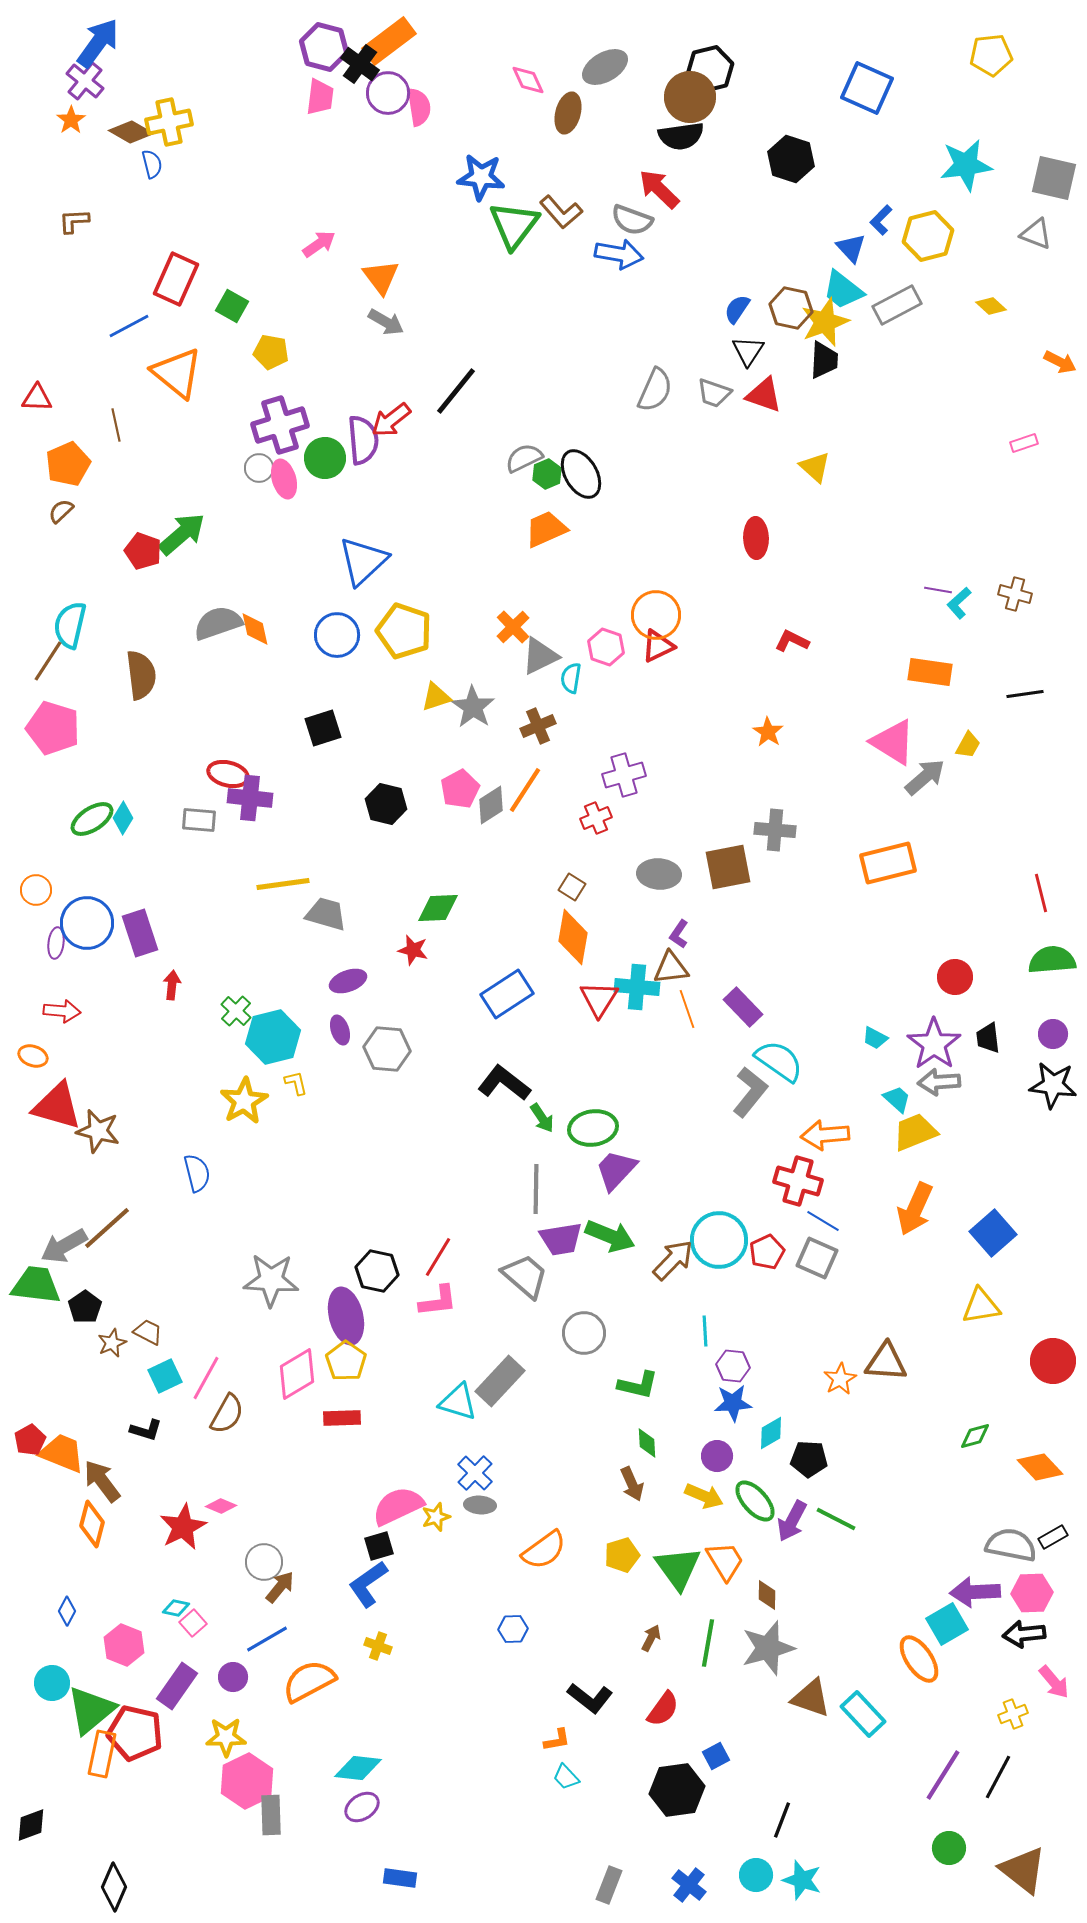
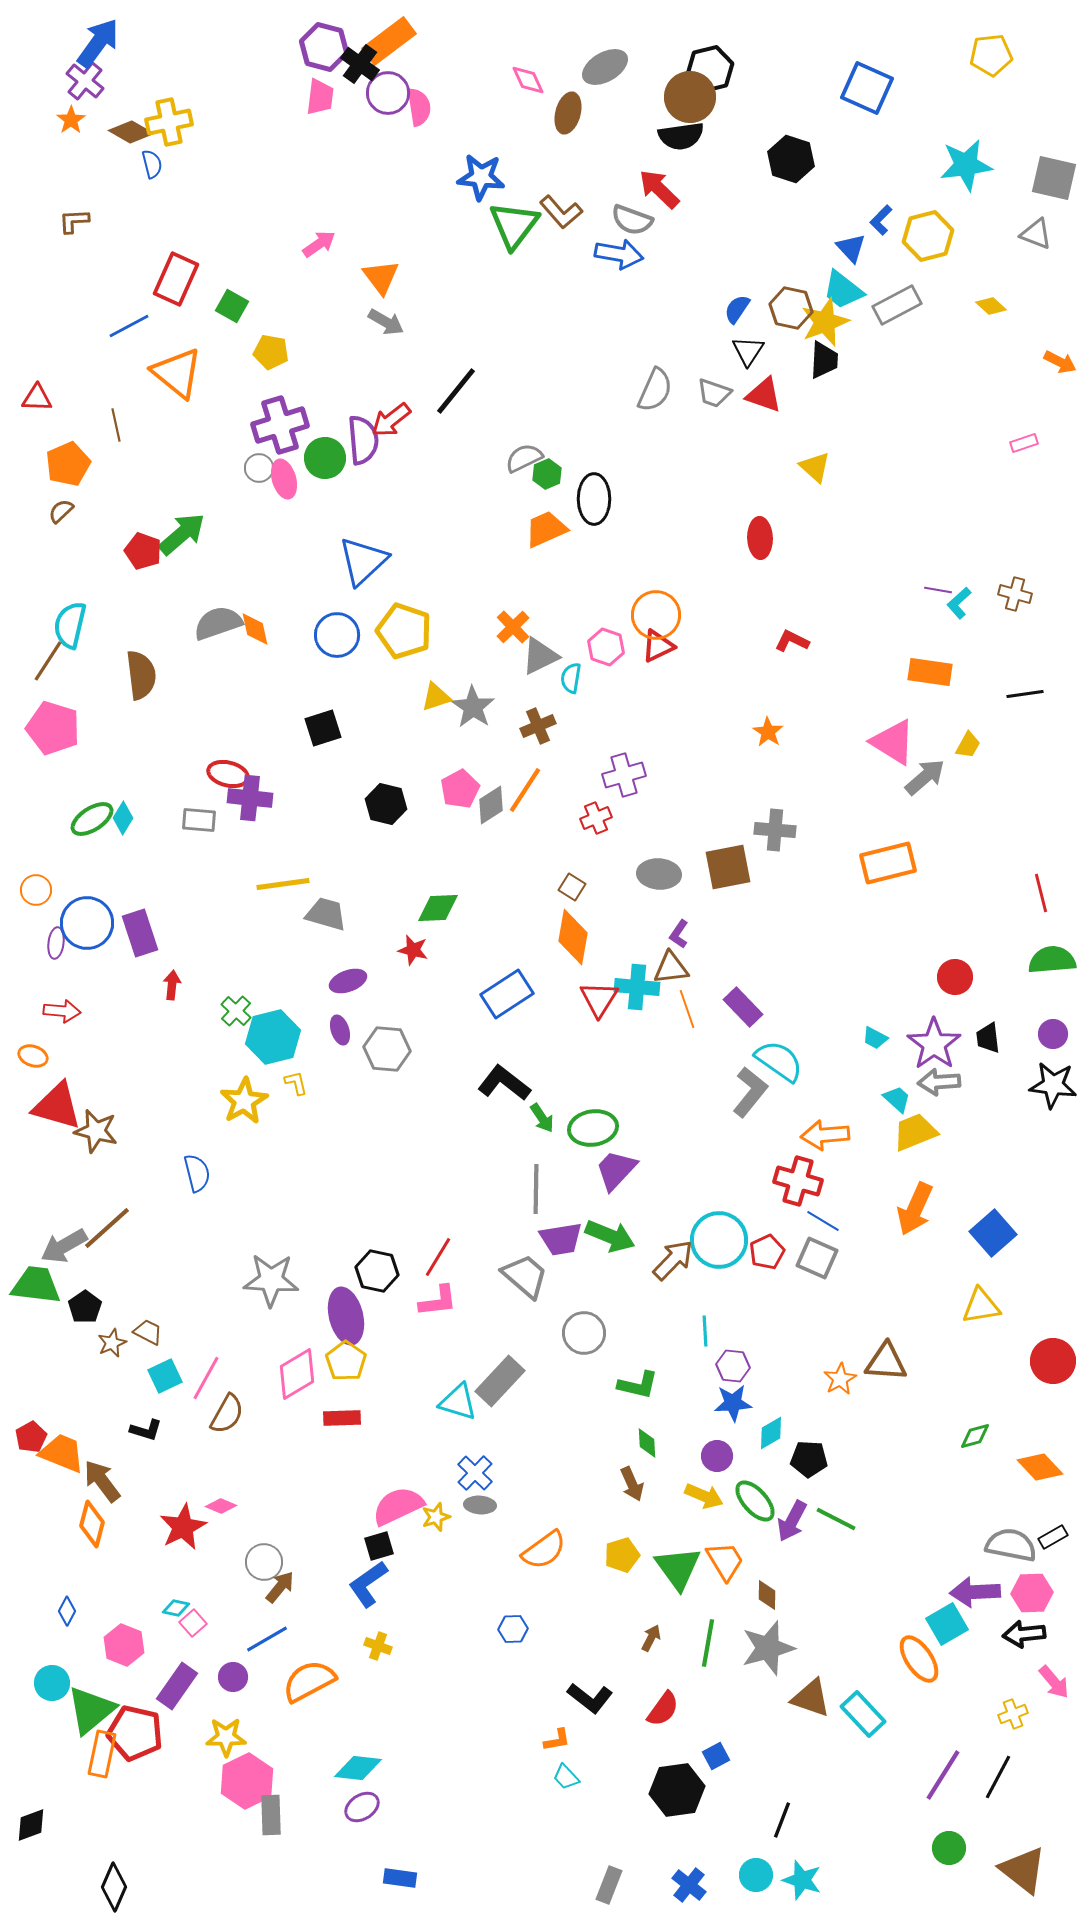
black ellipse at (581, 474): moved 13 px right, 25 px down; rotated 30 degrees clockwise
red ellipse at (756, 538): moved 4 px right
brown star at (98, 1131): moved 2 px left
red pentagon at (30, 1440): moved 1 px right, 3 px up
